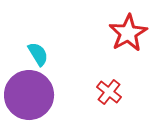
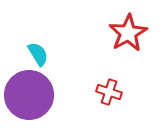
red cross: rotated 20 degrees counterclockwise
